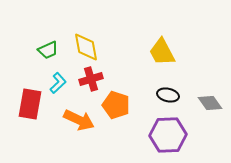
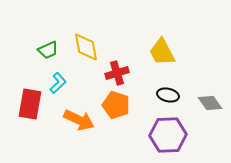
red cross: moved 26 px right, 6 px up
